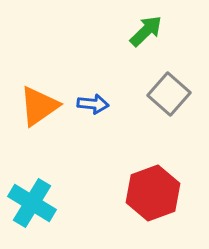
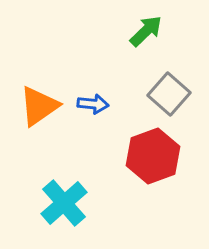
red hexagon: moved 37 px up
cyan cross: moved 32 px right; rotated 18 degrees clockwise
